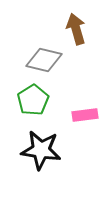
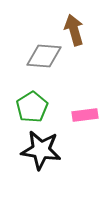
brown arrow: moved 2 px left, 1 px down
gray diamond: moved 4 px up; rotated 9 degrees counterclockwise
green pentagon: moved 1 px left, 7 px down
